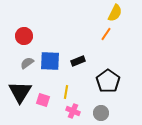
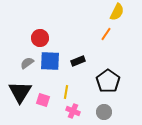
yellow semicircle: moved 2 px right, 1 px up
red circle: moved 16 px right, 2 px down
gray circle: moved 3 px right, 1 px up
